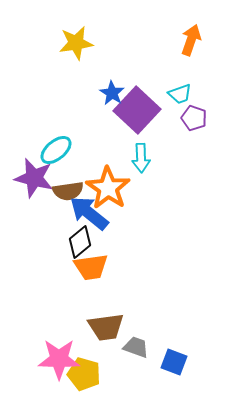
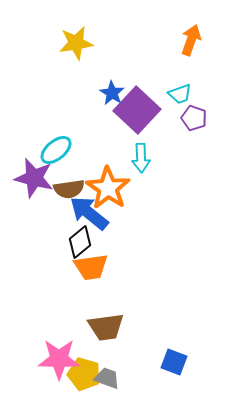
brown semicircle: moved 1 px right, 2 px up
gray trapezoid: moved 29 px left, 31 px down
